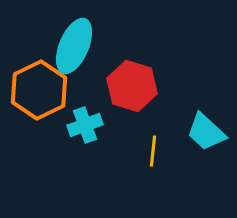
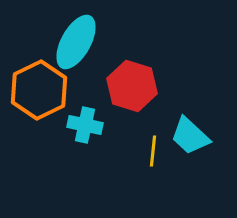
cyan ellipse: moved 2 px right, 4 px up; rotated 6 degrees clockwise
cyan cross: rotated 32 degrees clockwise
cyan trapezoid: moved 16 px left, 4 px down
